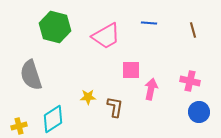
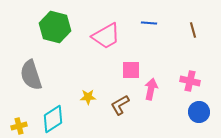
brown L-shape: moved 5 px right, 2 px up; rotated 130 degrees counterclockwise
